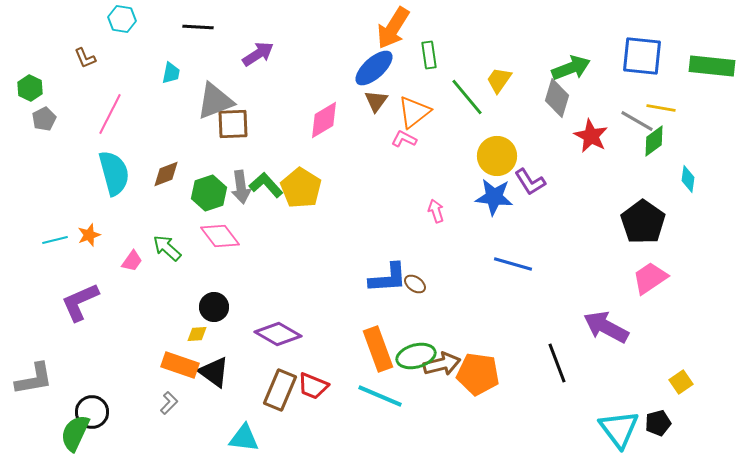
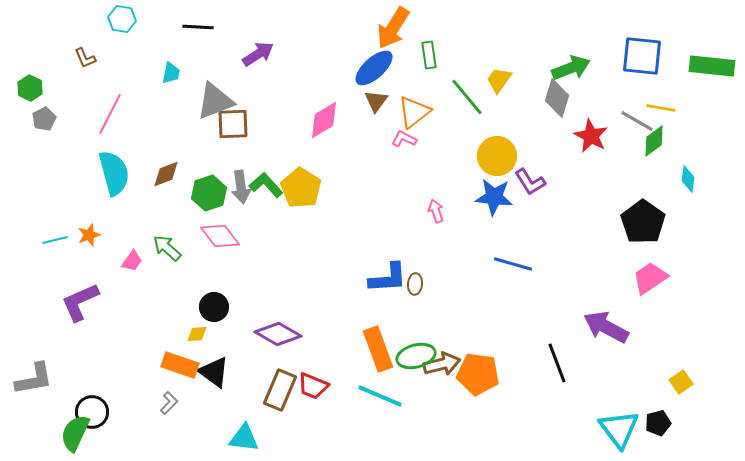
brown ellipse at (415, 284): rotated 60 degrees clockwise
